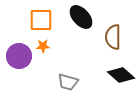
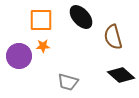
brown semicircle: rotated 15 degrees counterclockwise
